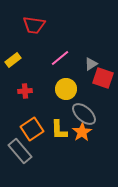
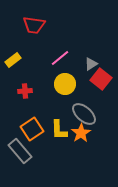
red square: moved 2 px left, 1 px down; rotated 20 degrees clockwise
yellow circle: moved 1 px left, 5 px up
orange star: moved 1 px left, 1 px down
